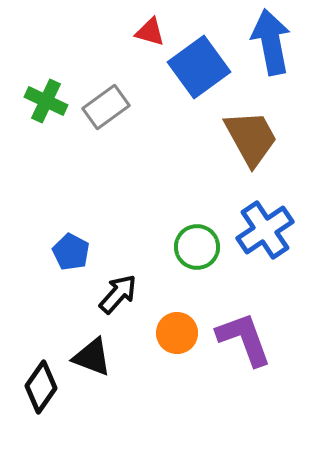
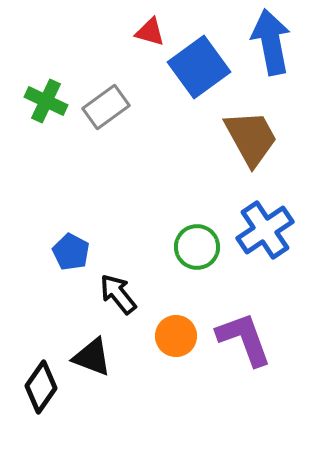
black arrow: rotated 81 degrees counterclockwise
orange circle: moved 1 px left, 3 px down
